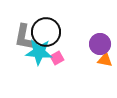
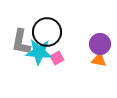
black circle: moved 1 px right
gray L-shape: moved 3 px left, 5 px down
orange triangle: moved 6 px left
